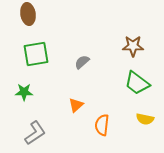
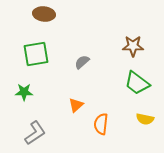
brown ellipse: moved 16 px right; rotated 75 degrees counterclockwise
orange semicircle: moved 1 px left, 1 px up
